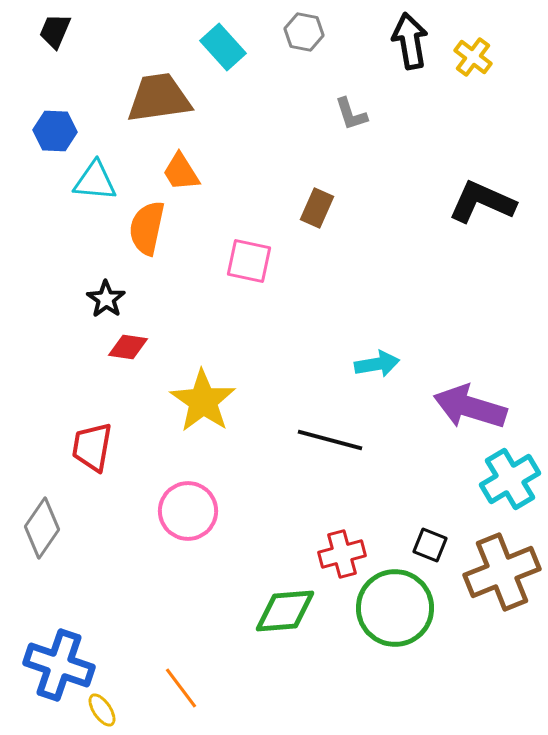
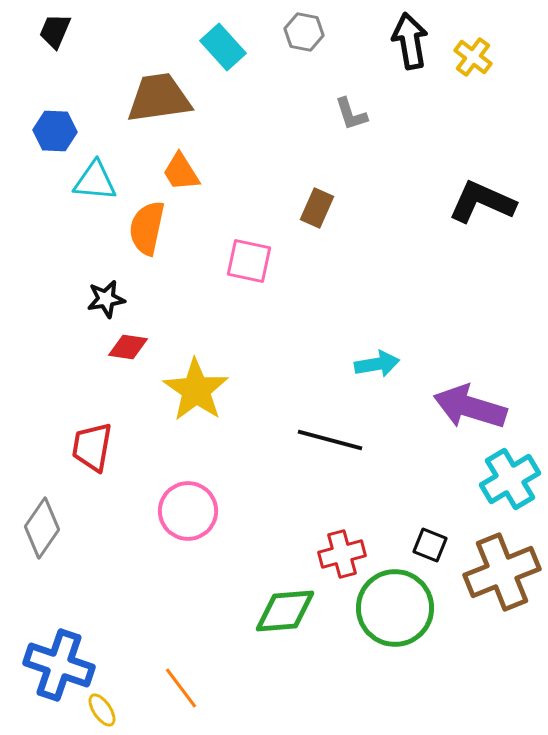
black star: rotated 27 degrees clockwise
yellow star: moved 7 px left, 11 px up
